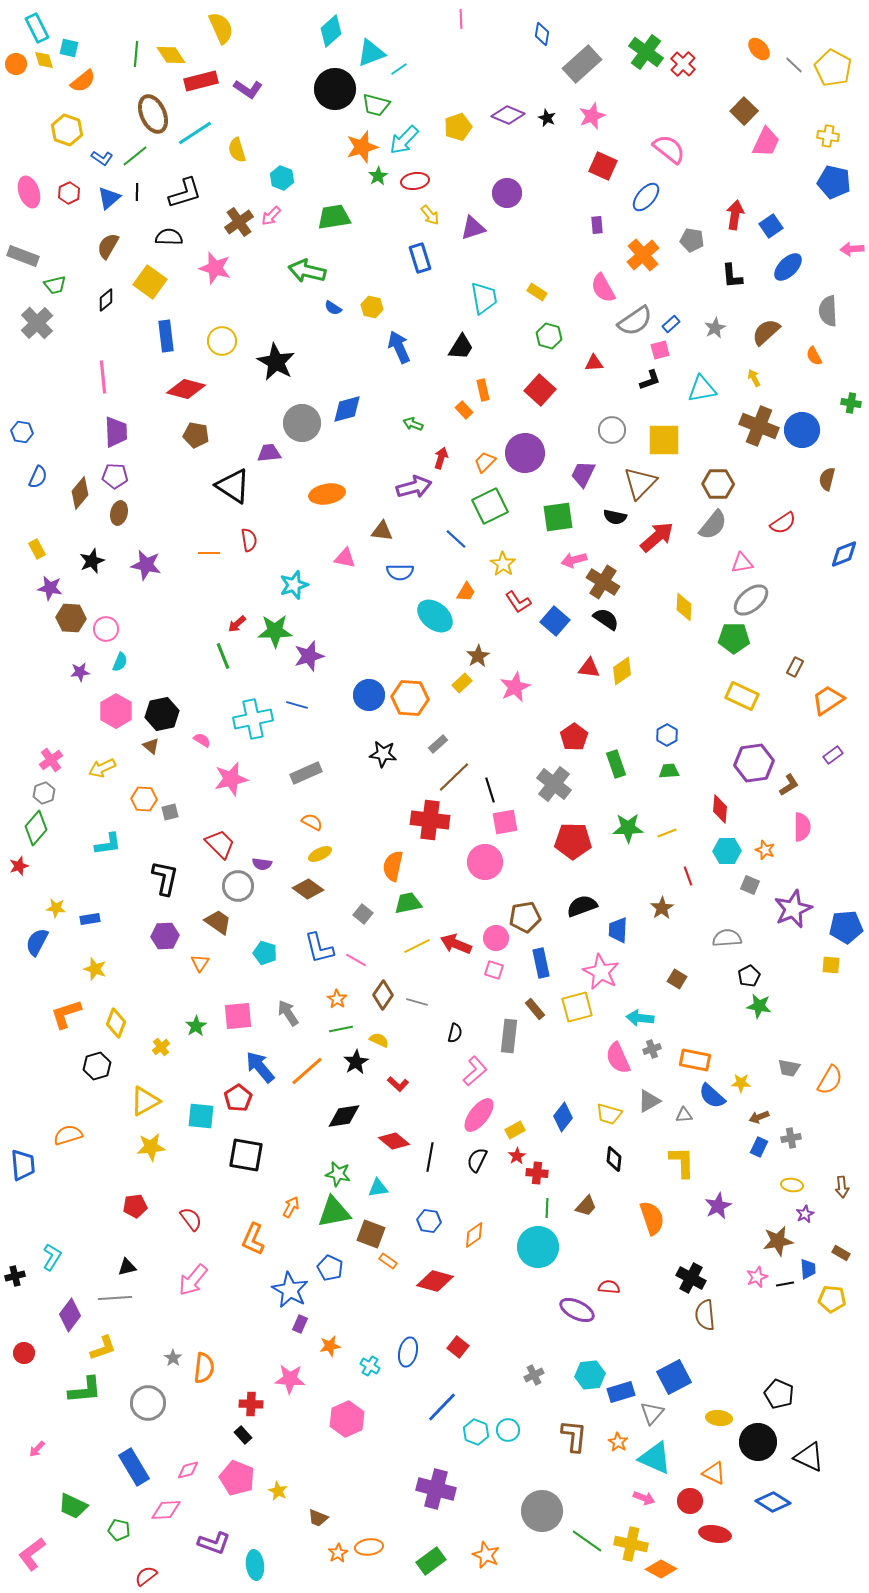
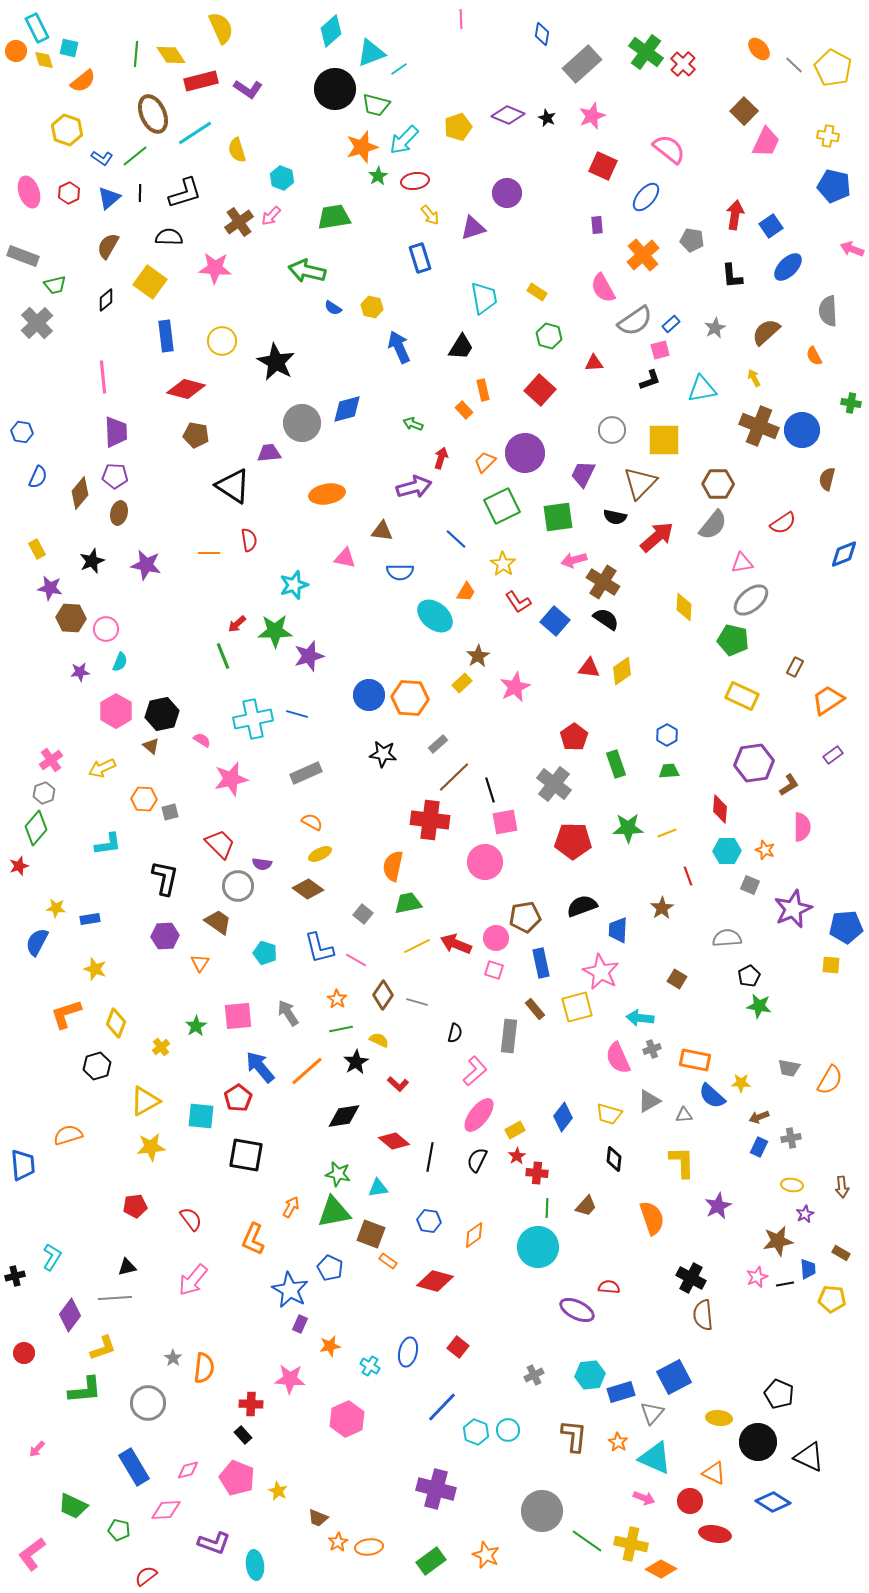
orange circle at (16, 64): moved 13 px up
blue pentagon at (834, 182): moved 4 px down
black line at (137, 192): moved 3 px right, 1 px down
pink arrow at (852, 249): rotated 25 degrees clockwise
pink star at (215, 268): rotated 12 degrees counterclockwise
green square at (490, 506): moved 12 px right
green pentagon at (734, 638): moved 1 px left, 2 px down; rotated 12 degrees clockwise
blue line at (297, 705): moved 9 px down
brown semicircle at (705, 1315): moved 2 px left
orange star at (338, 1553): moved 11 px up
